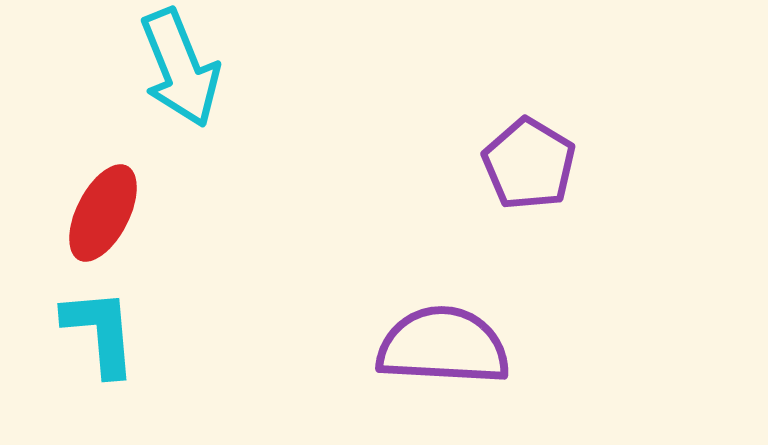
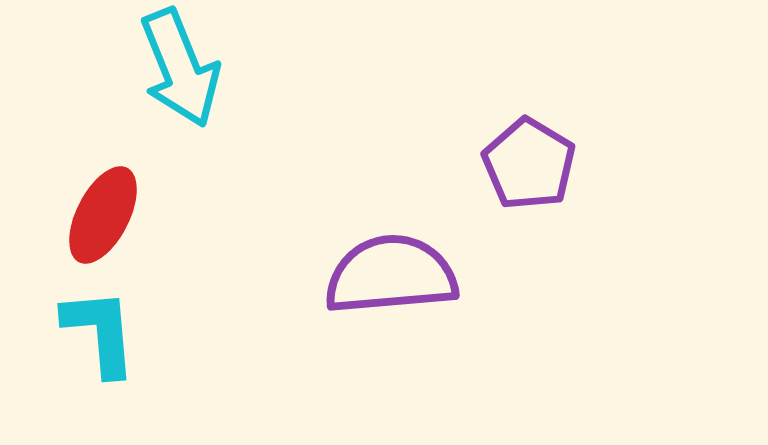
red ellipse: moved 2 px down
purple semicircle: moved 52 px left, 71 px up; rotated 8 degrees counterclockwise
